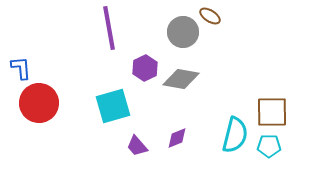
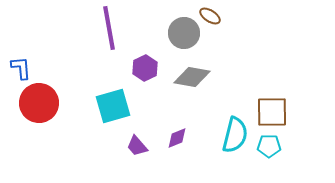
gray circle: moved 1 px right, 1 px down
gray diamond: moved 11 px right, 2 px up
